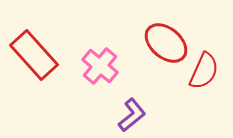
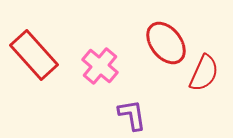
red ellipse: rotated 12 degrees clockwise
red semicircle: moved 2 px down
purple L-shape: rotated 60 degrees counterclockwise
